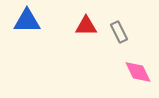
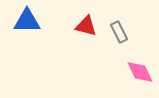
red triangle: rotated 15 degrees clockwise
pink diamond: moved 2 px right
